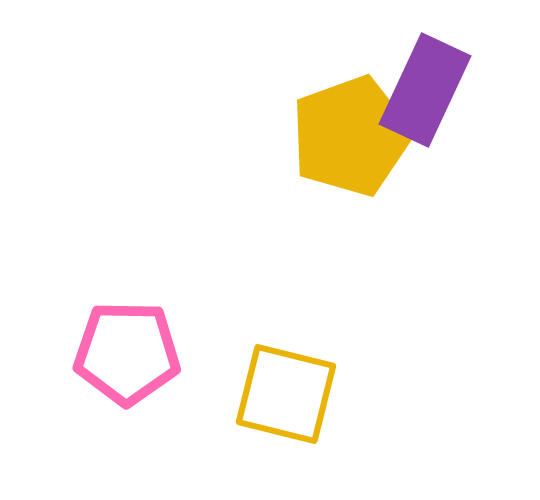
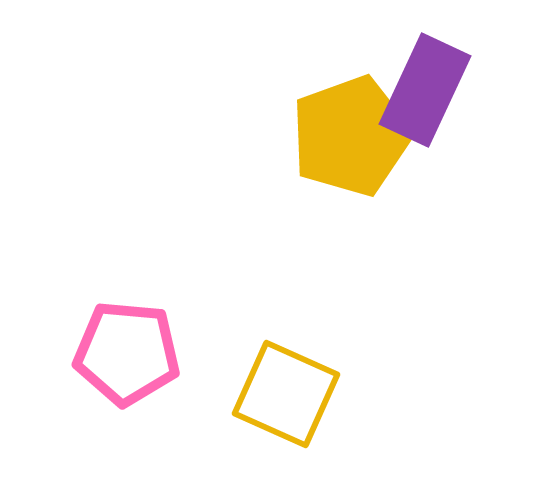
pink pentagon: rotated 4 degrees clockwise
yellow square: rotated 10 degrees clockwise
